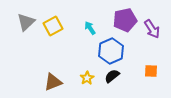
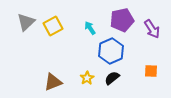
purple pentagon: moved 3 px left
black semicircle: moved 2 px down
